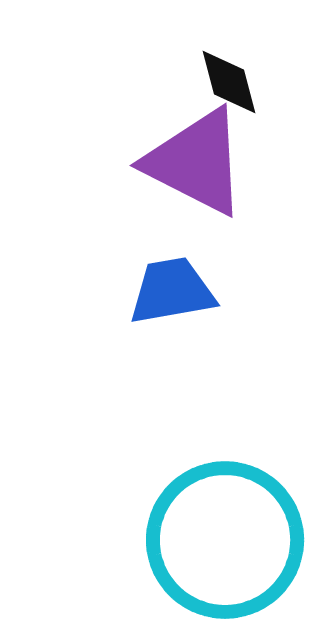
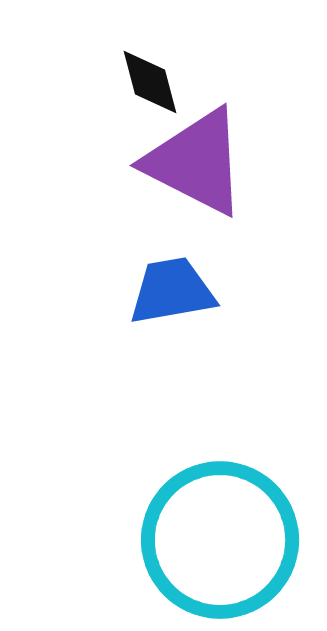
black diamond: moved 79 px left
cyan circle: moved 5 px left
